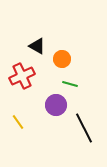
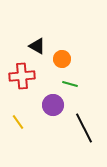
red cross: rotated 20 degrees clockwise
purple circle: moved 3 px left
